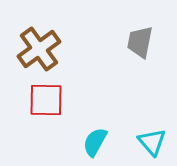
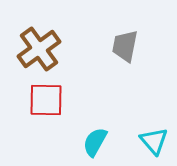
gray trapezoid: moved 15 px left, 4 px down
cyan triangle: moved 2 px right, 1 px up
